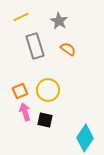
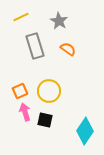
yellow circle: moved 1 px right, 1 px down
cyan diamond: moved 7 px up
